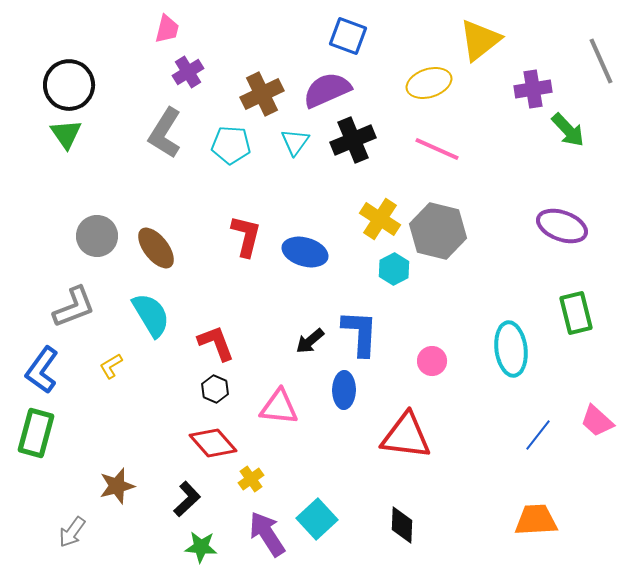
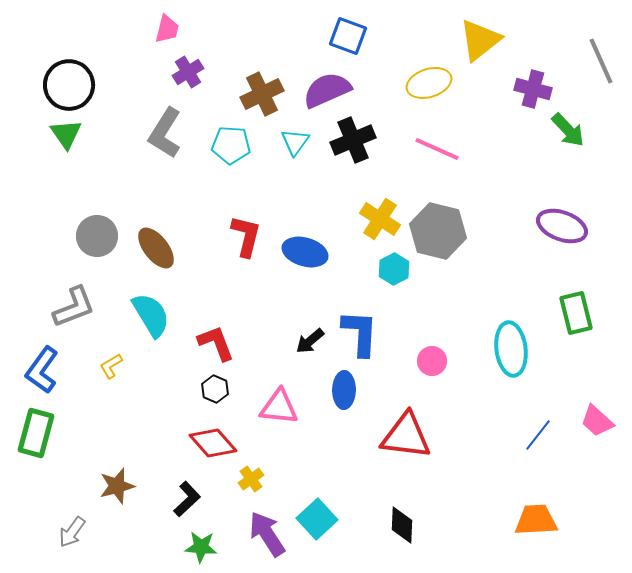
purple cross at (533, 89): rotated 24 degrees clockwise
